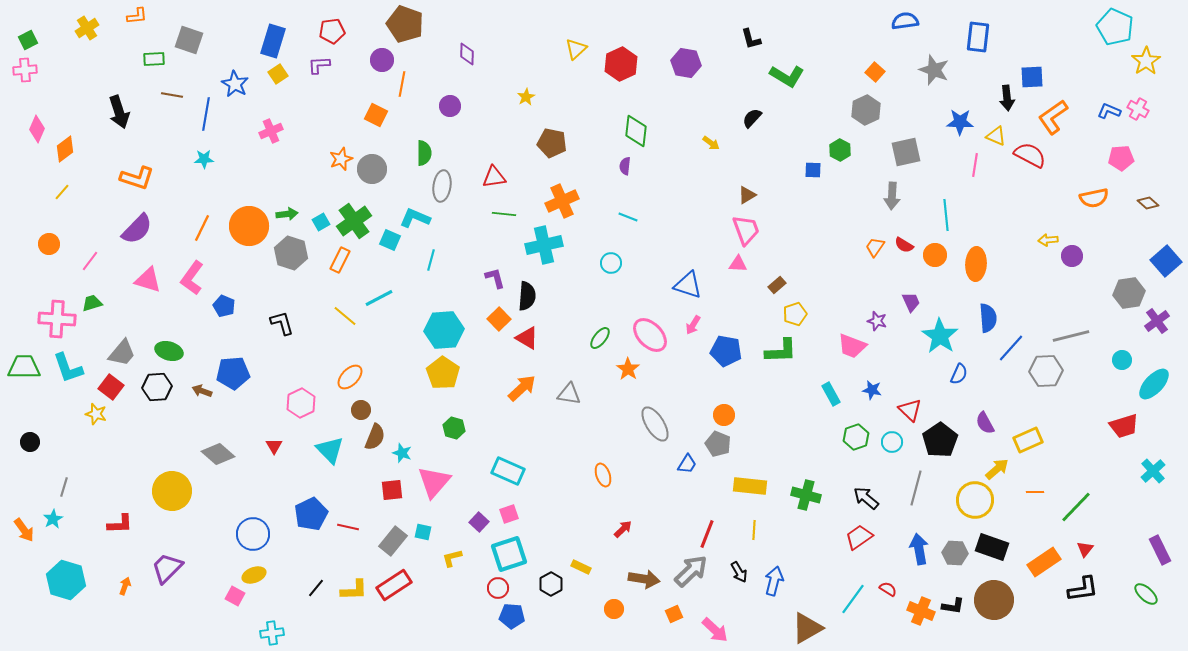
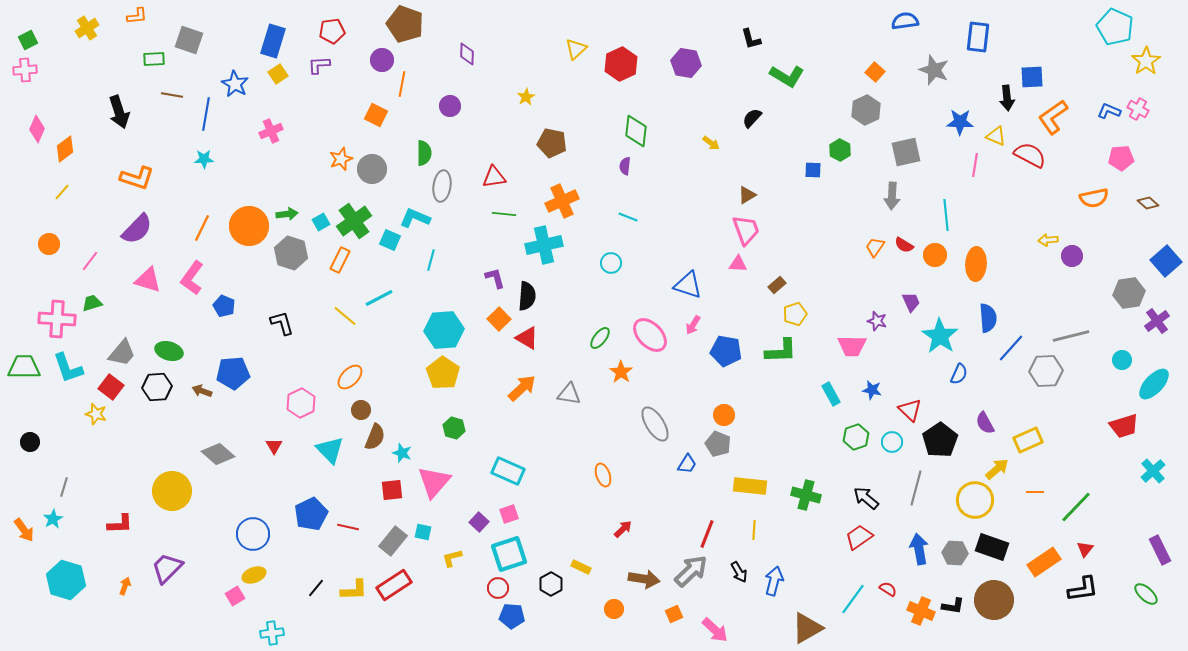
pink trapezoid at (852, 346): rotated 20 degrees counterclockwise
orange star at (628, 369): moved 7 px left, 3 px down
pink square at (235, 596): rotated 30 degrees clockwise
